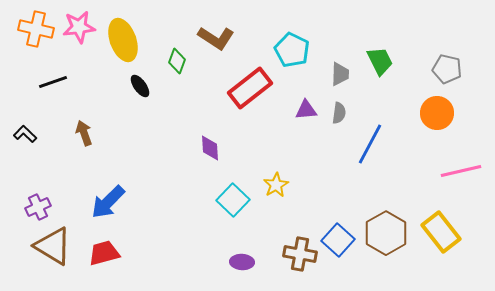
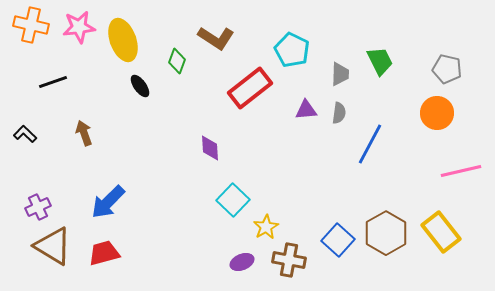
orange cross: moved 5 px left, 4 px up
yellow star: moved 10 px left, 42 px down
brown cross: moved 11 px left, 6 px down
purple ellipse: rotated 25 degrees counterclockwise
